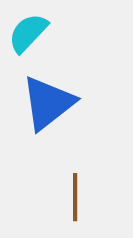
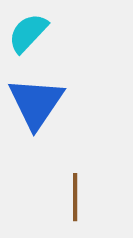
blue triangle: moved 12 px left; rotated 18 degrees counterclockwise
